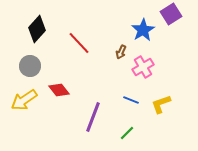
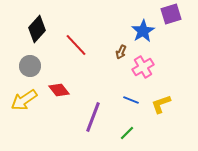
purple square: rotated 15 degrees clockwise
blue star: moved 1 px down
red line: moved 3 px left, 2 px down
